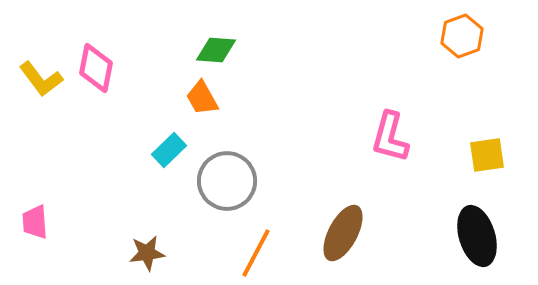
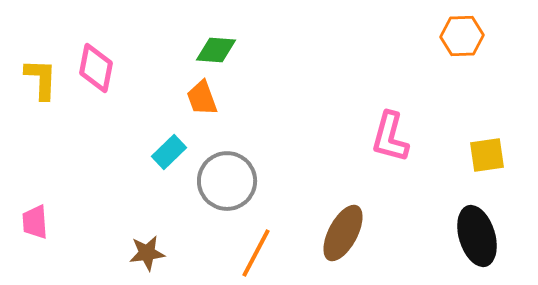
orange hexagon: rotated 18 degrees clockwise
yellow L-shape: rotated 141 degrees counterclockwise
orange trapezoid: rotated 9 degrees clockwise
cyan rectangle: moved 2 px down
